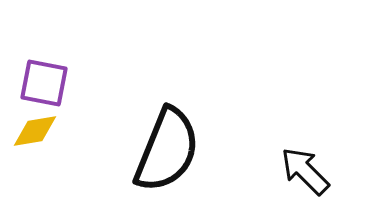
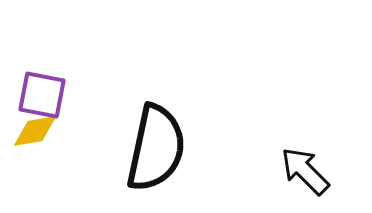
purple square: moved 2 px left, 12 px down
black semicircle: moved 11 px left, 2 px up; rotated 10 degrees counterclockwise
